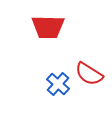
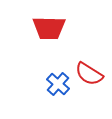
red trapezoid: moved 1 px right, 1 px down
